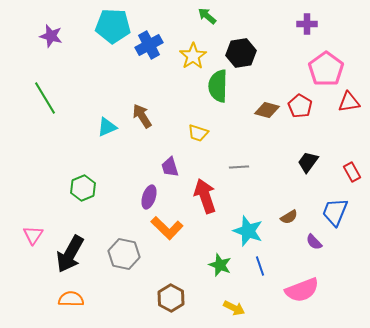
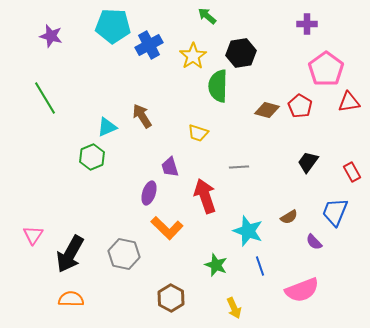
green hexagon: moved 9 px right, 31 px up
purple ellipse: moved 4 px up
green star: moved 4 px left
yellow arrow: rotated 40 degrees clockwise
